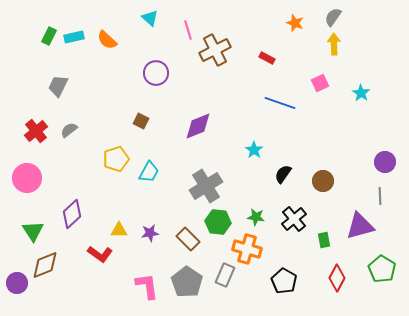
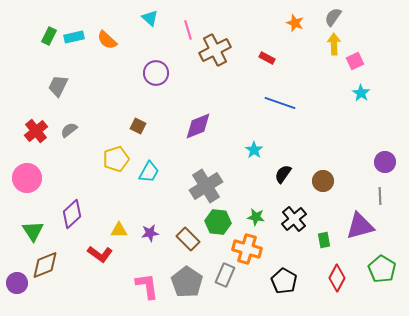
pink square at (320, 83): moved 35 px right, 22 px up
brown square at (141, 121): moved 3 px left, 5 px down
